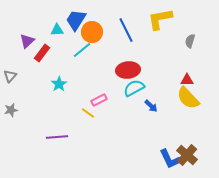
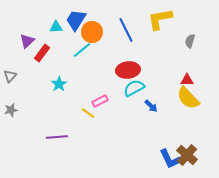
cyan triangle: moved 1 px left, 3 px up
pink rectangle: moved 1 px right, 1 px down
